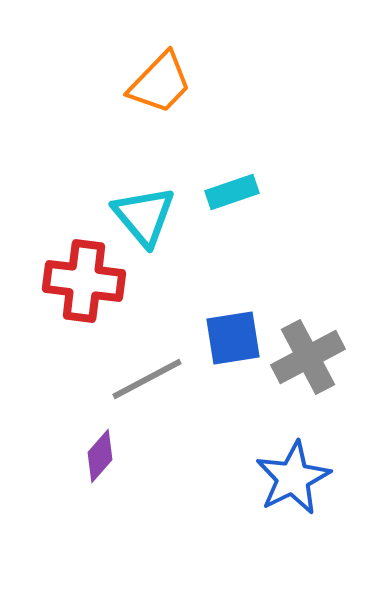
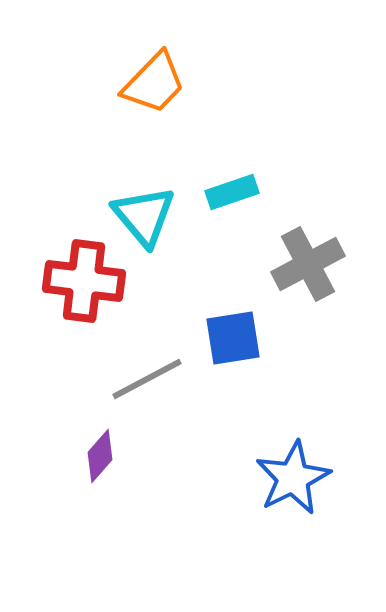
orange trapezoid: moved 6 px left
gray cross: moved 93 px up
